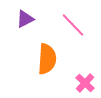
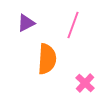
purple triangle: moved 1 px right, 4 px down
pink line: rotated 64 degrees clockwise
